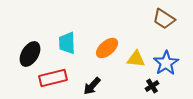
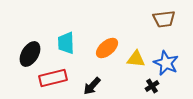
brown trapezoid: rotated 40 degrees counterclockwise
cyan trapezoid: moved 1 px left
blue star: rotated 15 degrees counterclockwise
